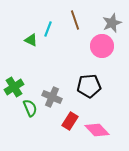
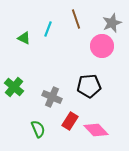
brown line: moved 1 px right, 1 px up
green triangle: moved 7 px left, 2 px up
green cross: rotated 18 degrees counterclockwise
green semicircle: moved 8 px right, 21 px down
pink diamond: moved 1 px left
